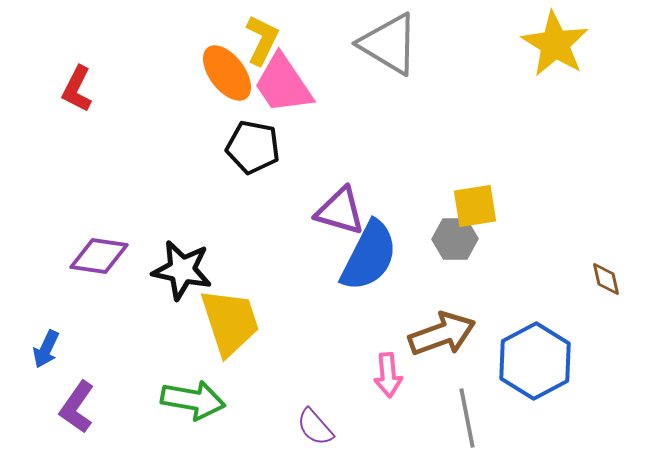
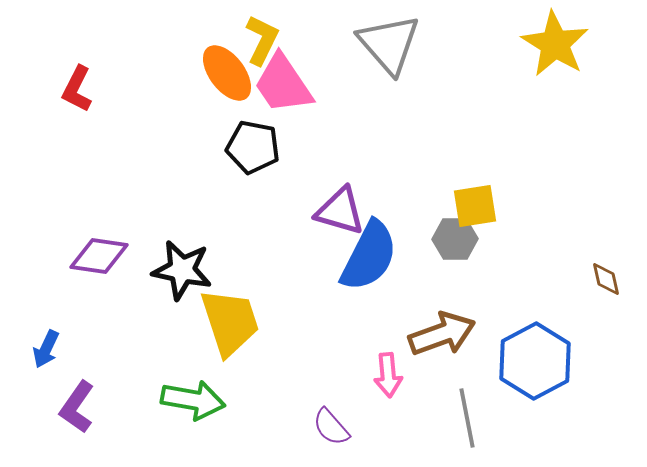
gray triangle: rotated 18 degrees clockwise
purple semicircle: moved 16 px right
